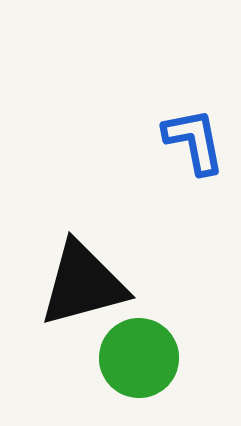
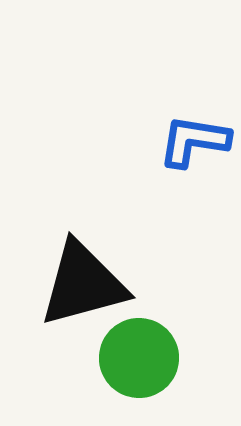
blue L-shape: rotated 70 degrees counterclockwise
